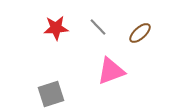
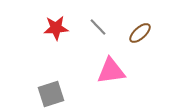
pink triangle: rotated 12 degrees clockwise
